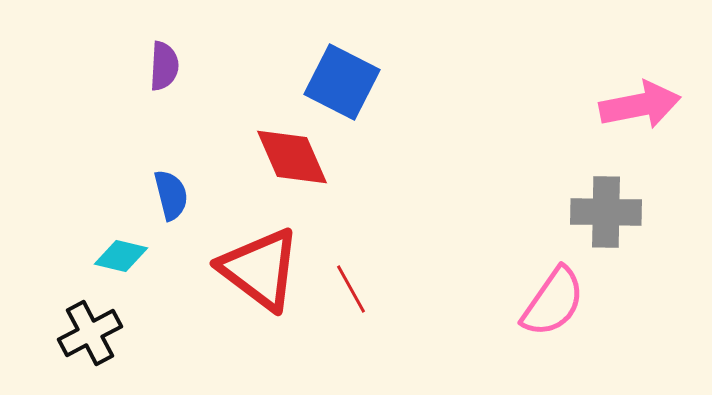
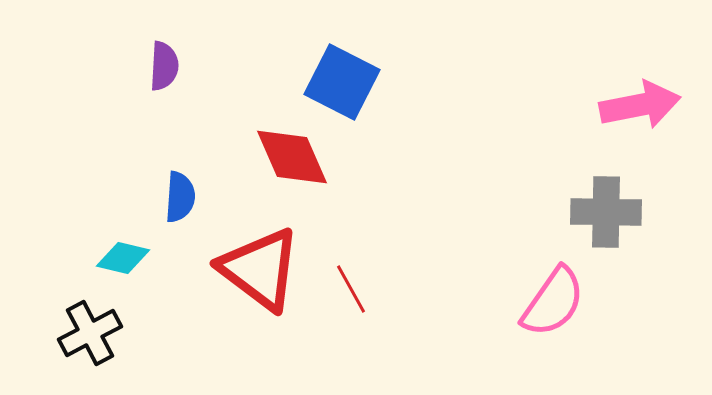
blue semicircle: moved 9 px right, 2 px down; rotated 18 degrees clockwise
cyan diamond: moved 2 px right, 2 px down
